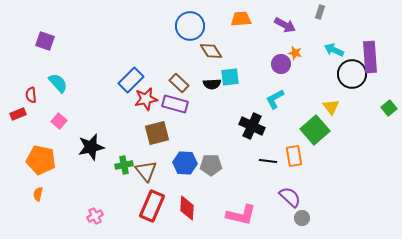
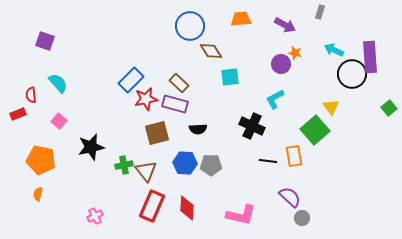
black semicircle at (212, 84): moved 14 px left, 45 px down
